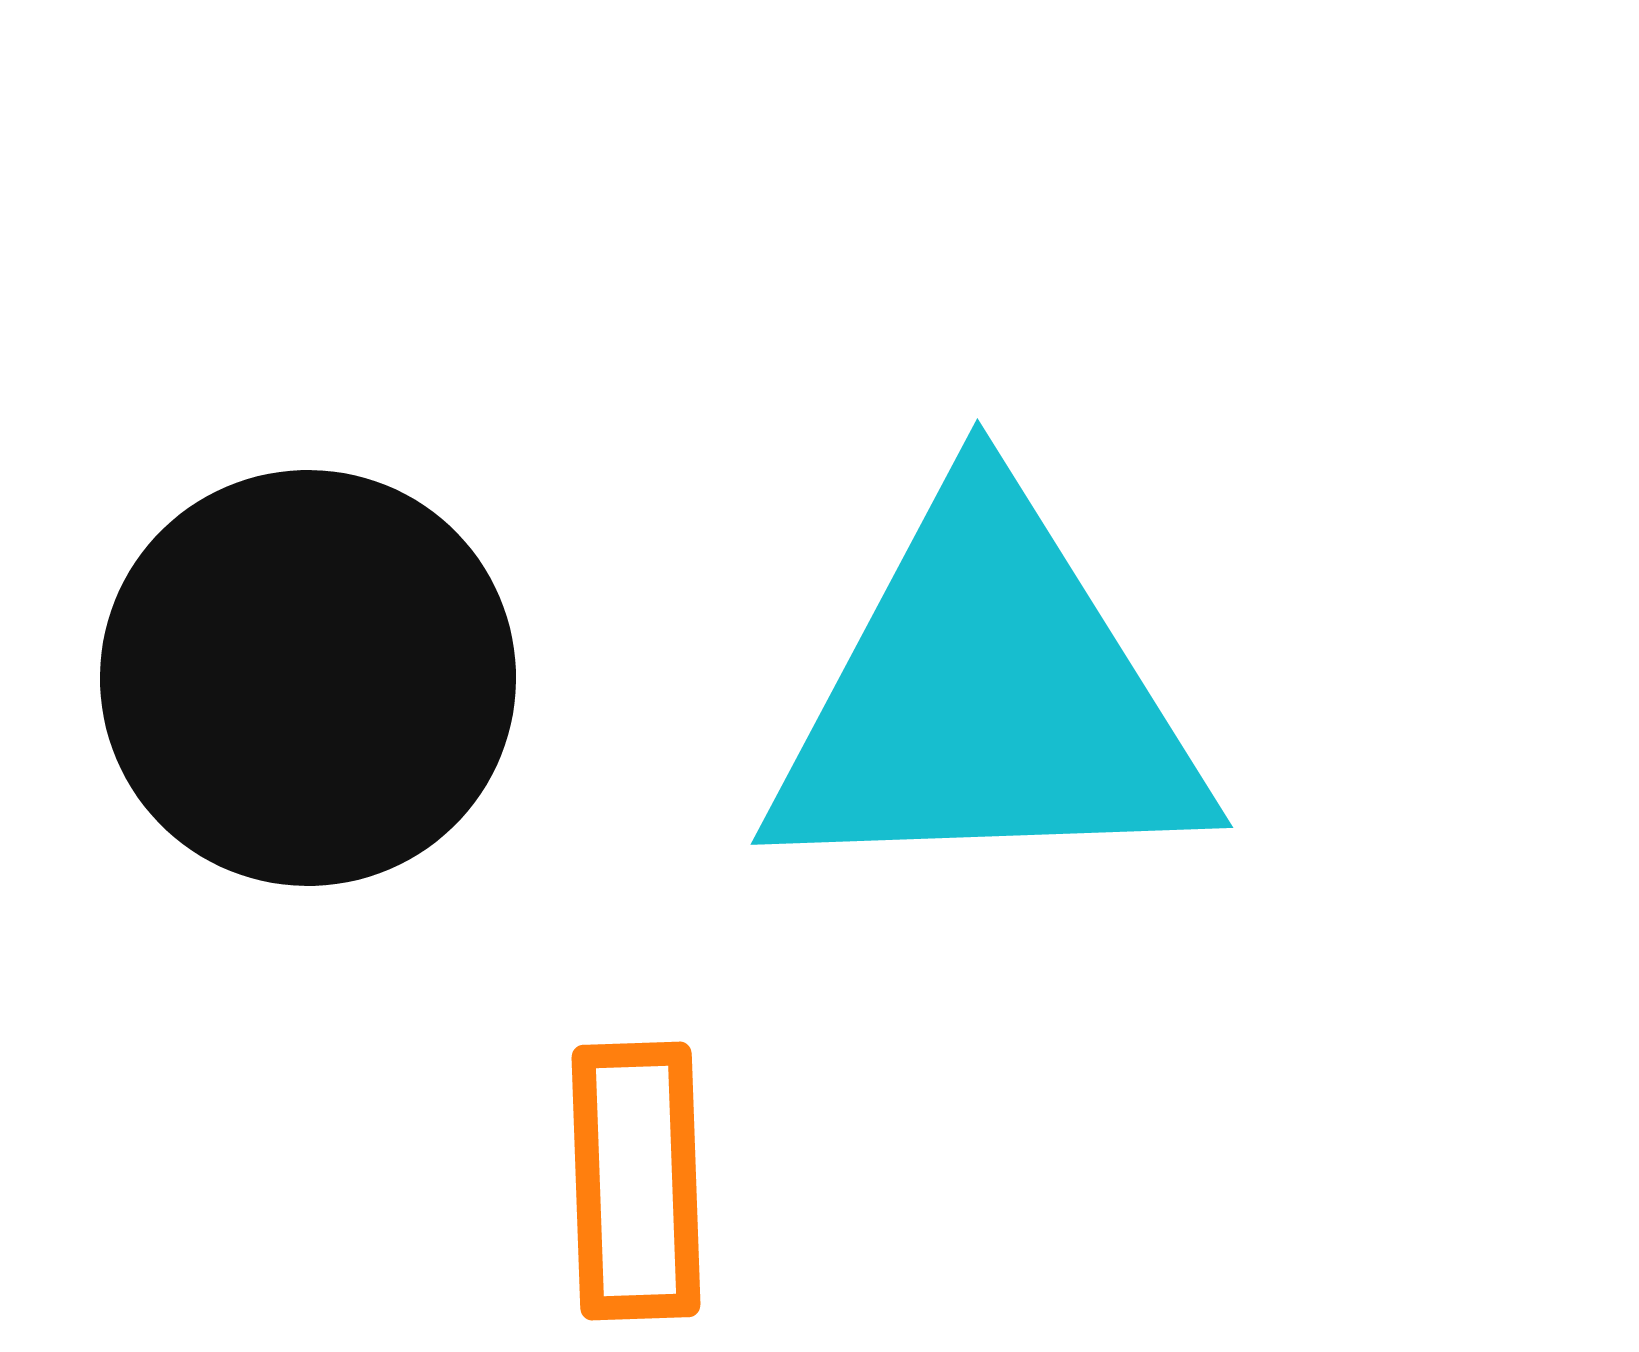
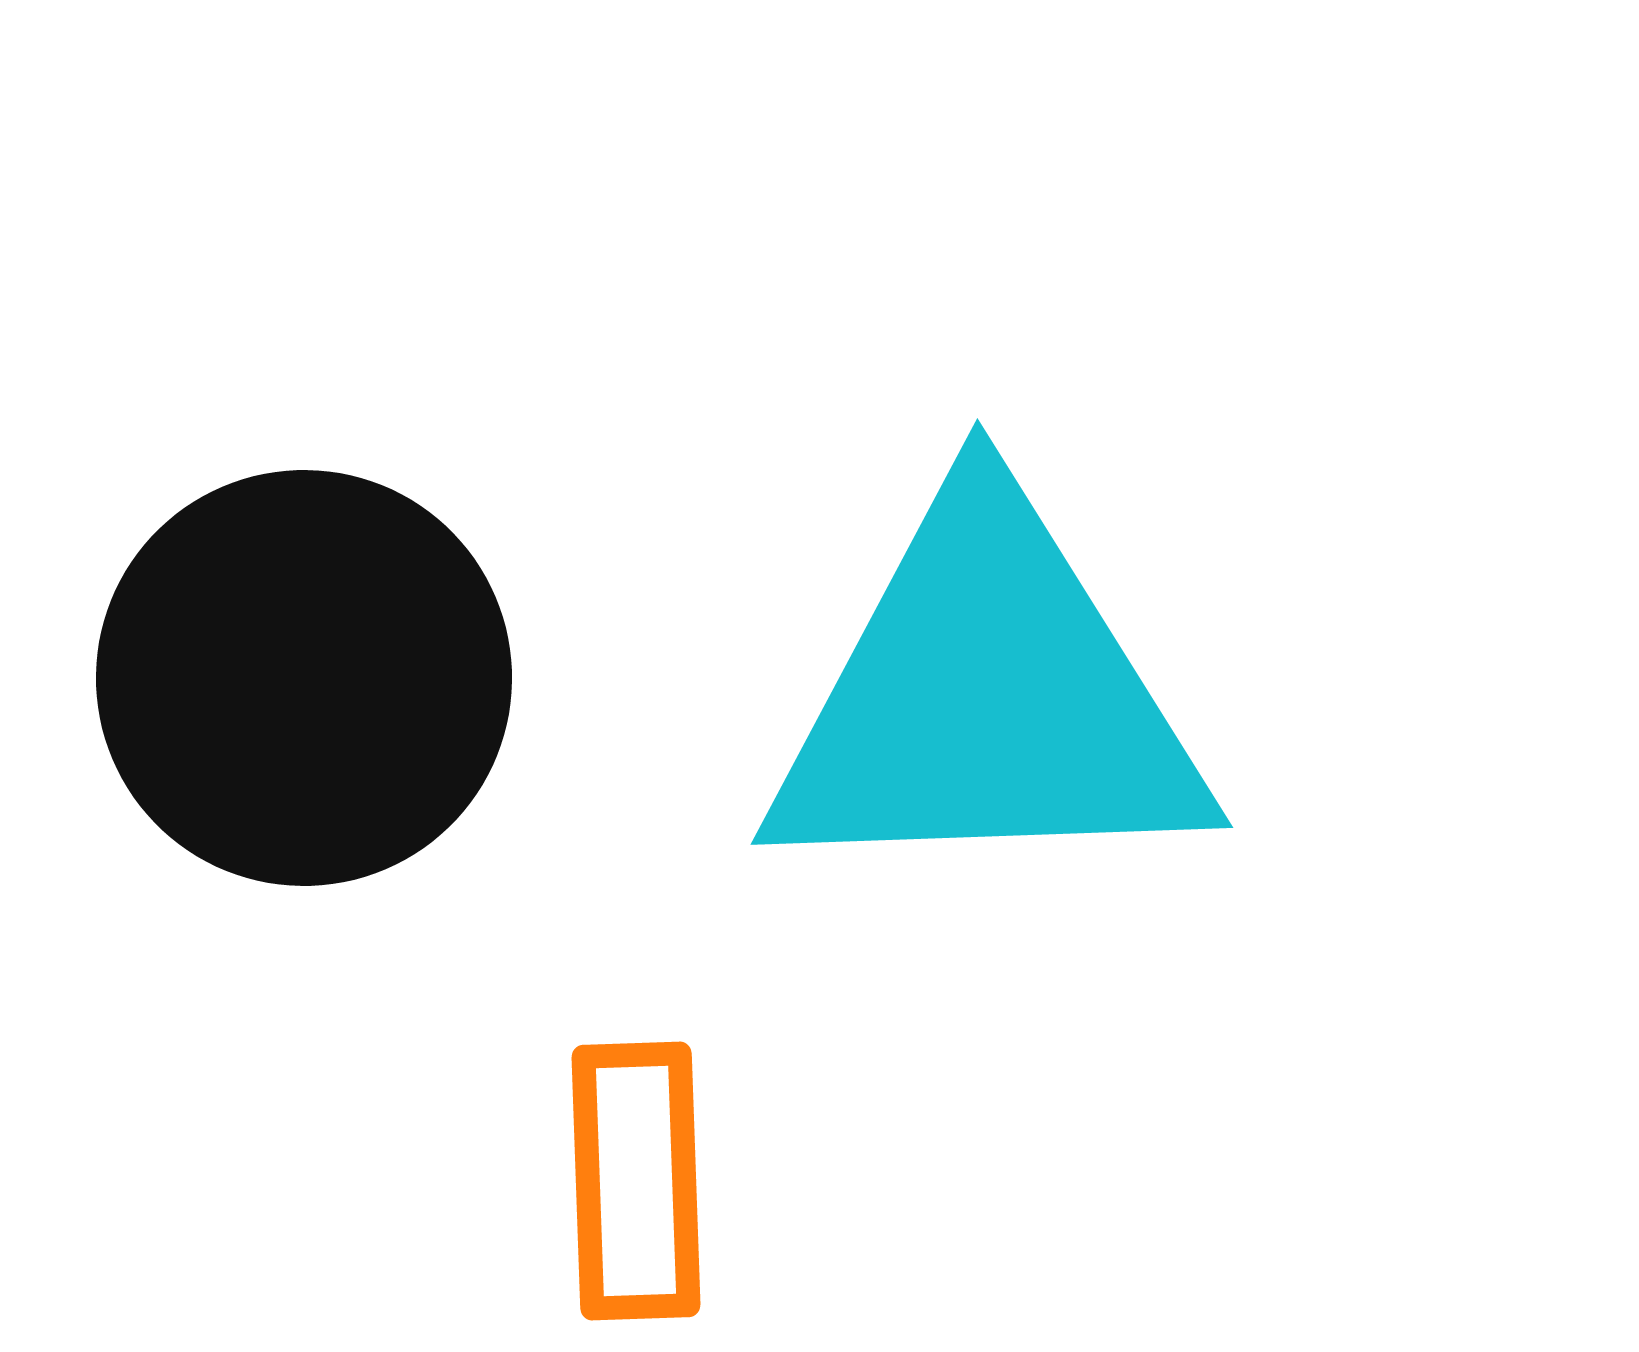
black circle: moved 4 px left
